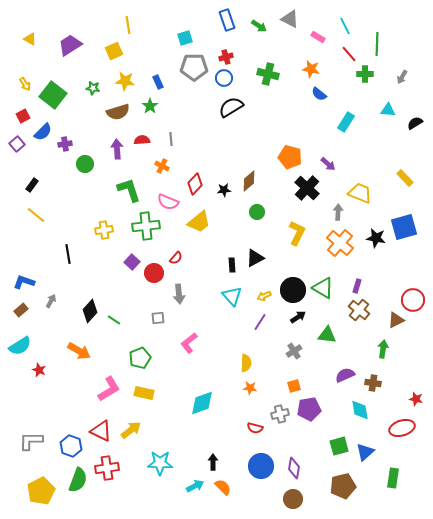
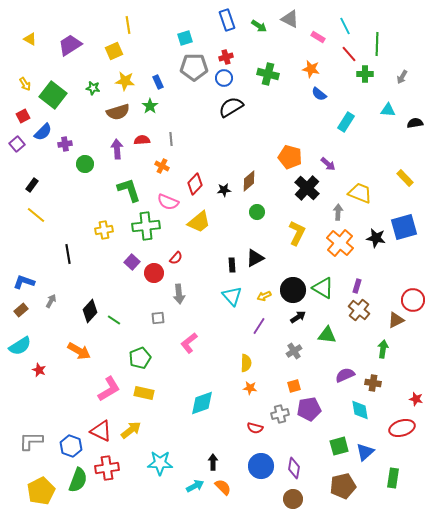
black semicircle at (415, 123): rotated 21 degrees clockwise
purple line at (260, 322): moved 1 px left, 4 px down
